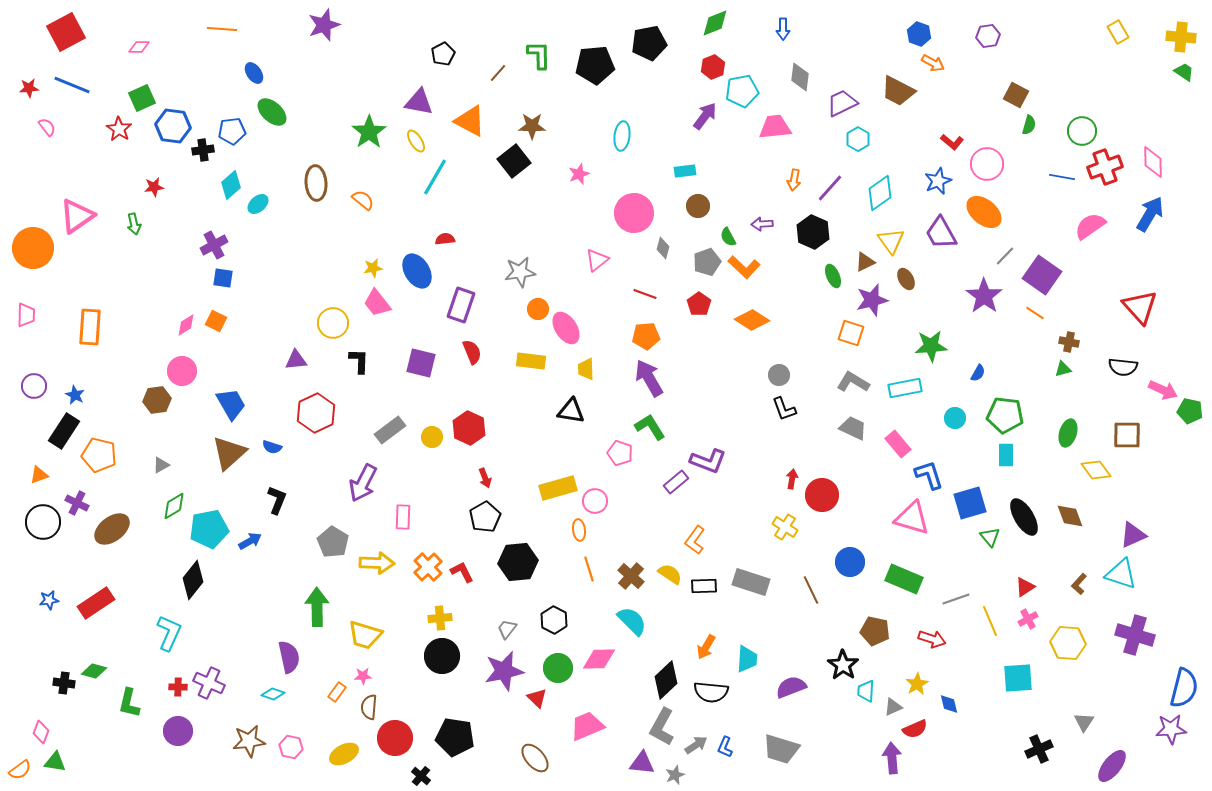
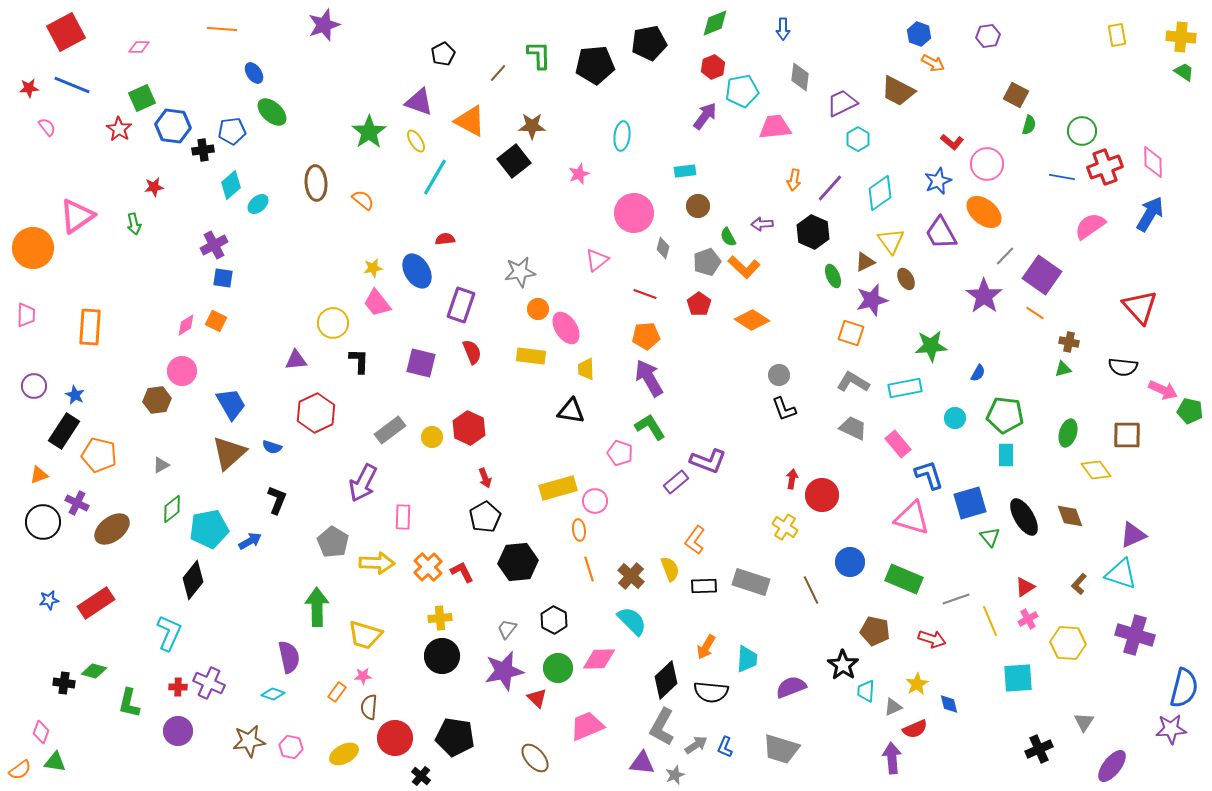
yellow rectangle at (1118, 32): moved 1 px left, 3 px down; rotated 20 degrees clockwise
purple triangle at (419, 102): rotated 8 degrees clockwise
yellow rectangle at (531, 361): moved 5 px up
green diamond at (174, 506): moved 2 px left, 3 px down; rotated 8 degrees counterclockwise
yellow semicircle at (670, 574): moved 5 px up; rotated 35 degrees clockwise
